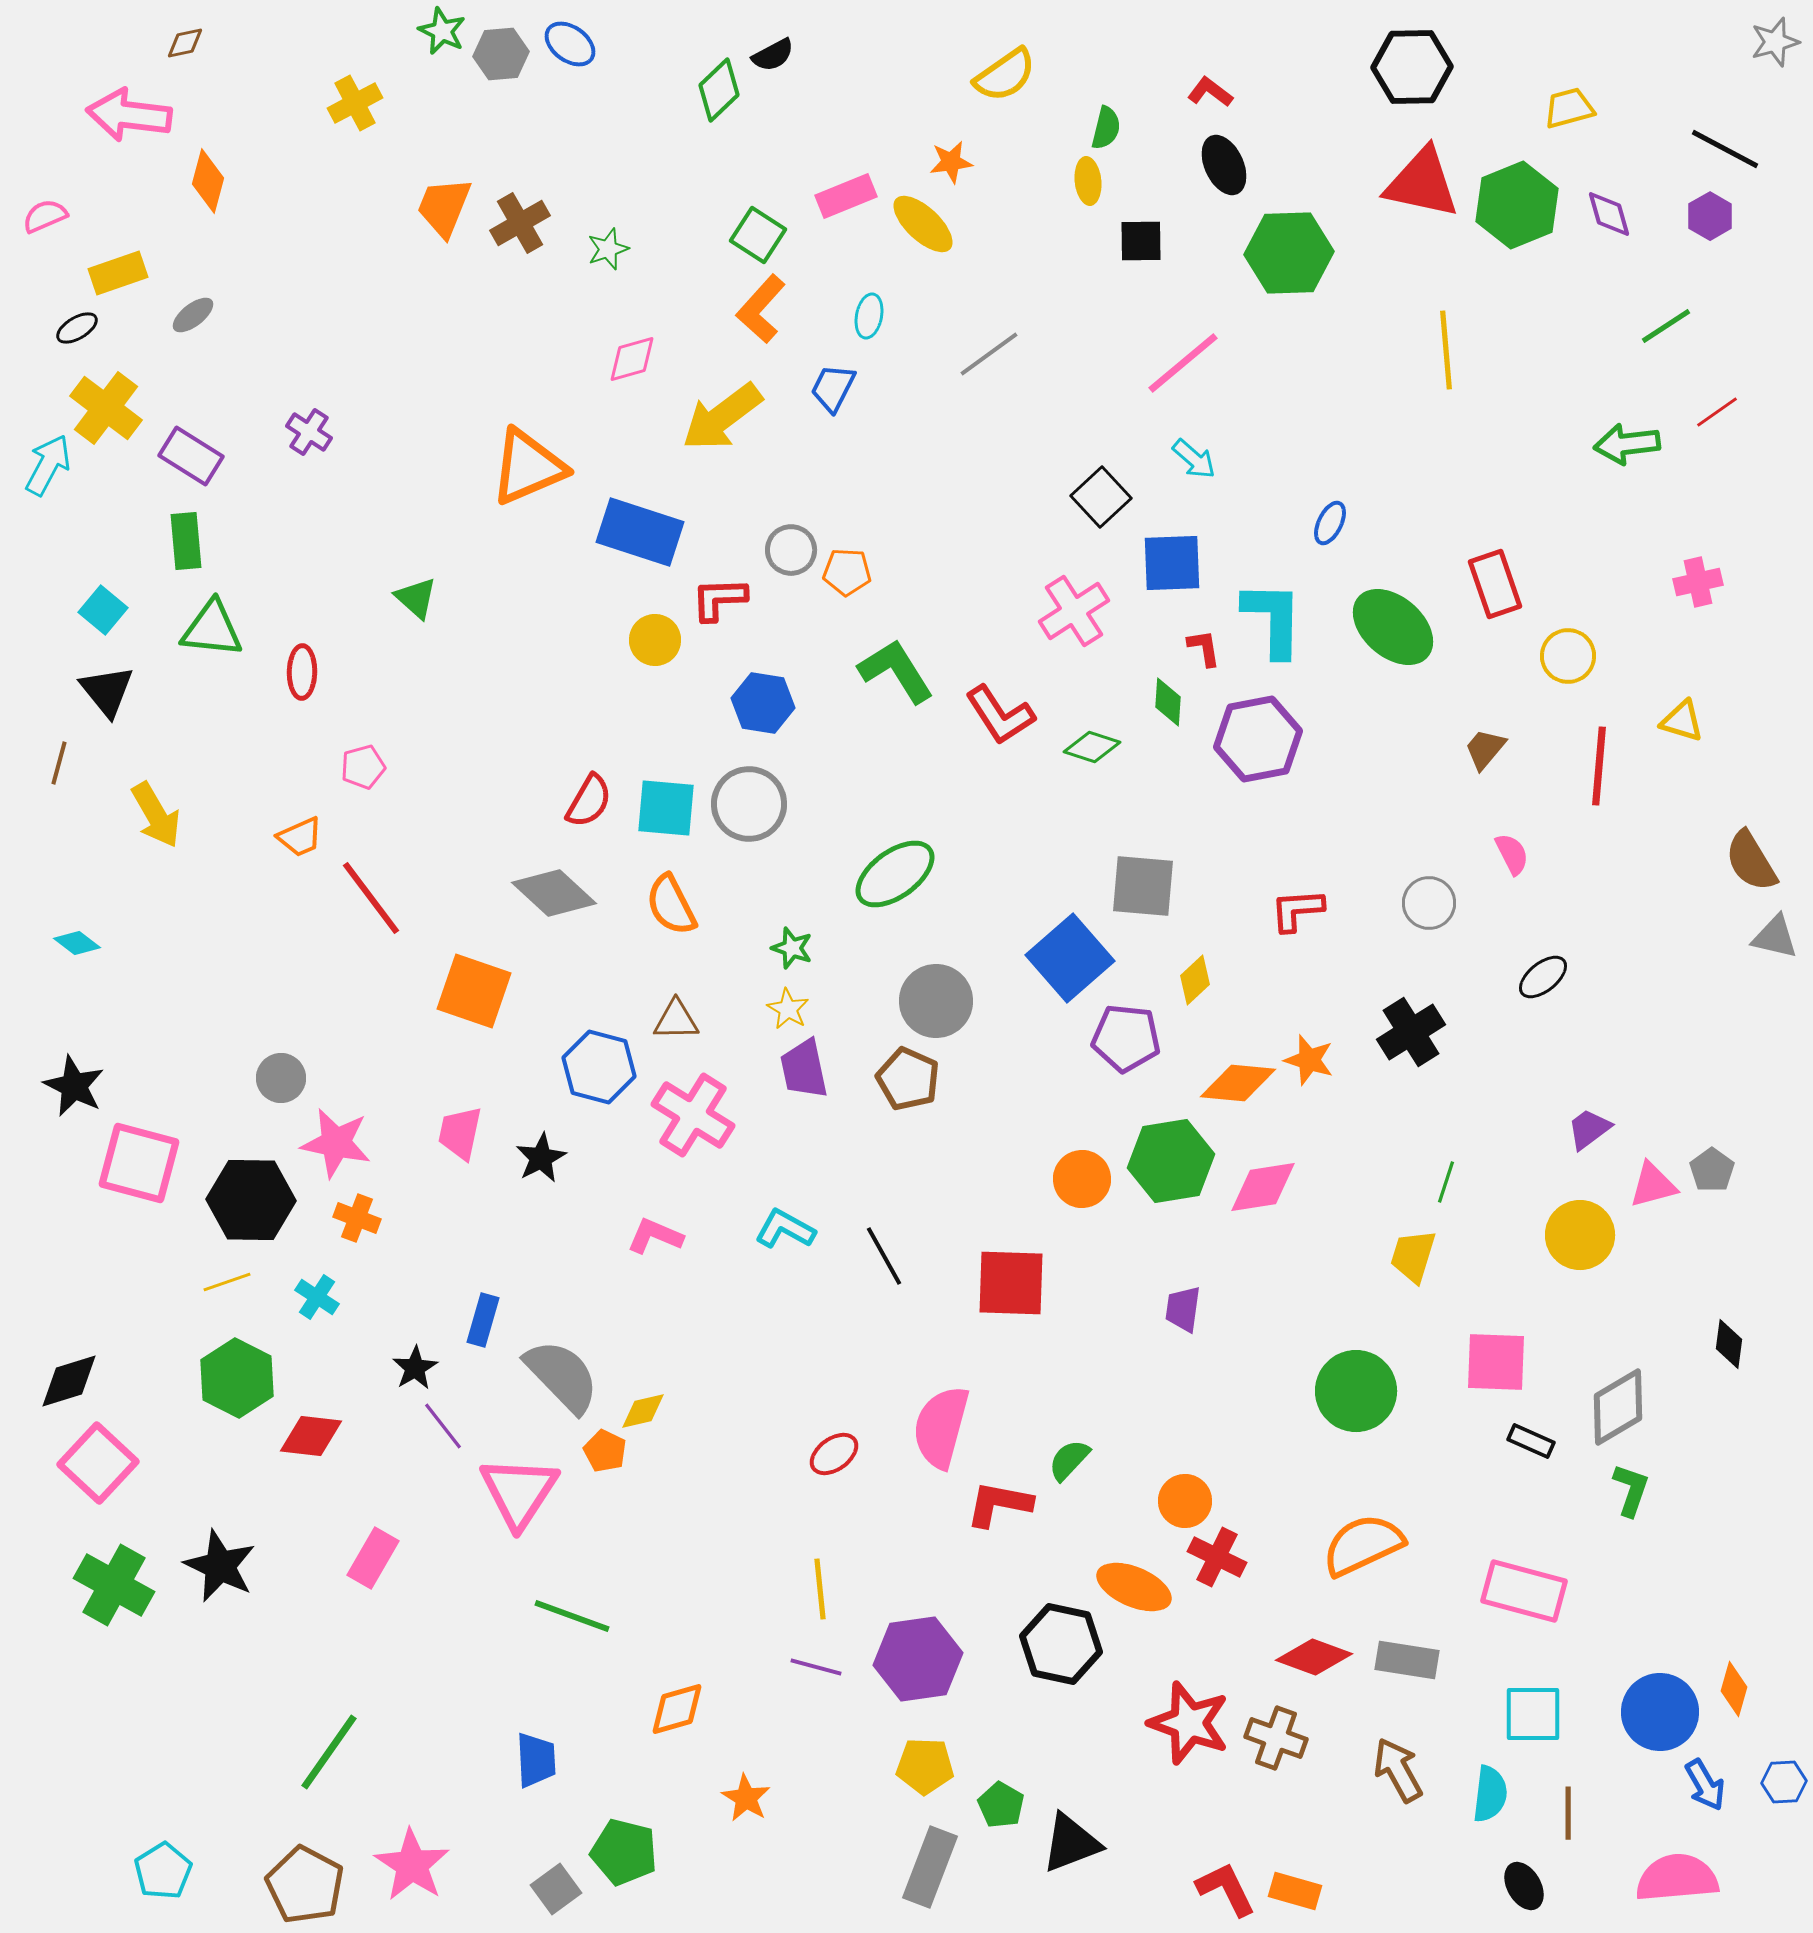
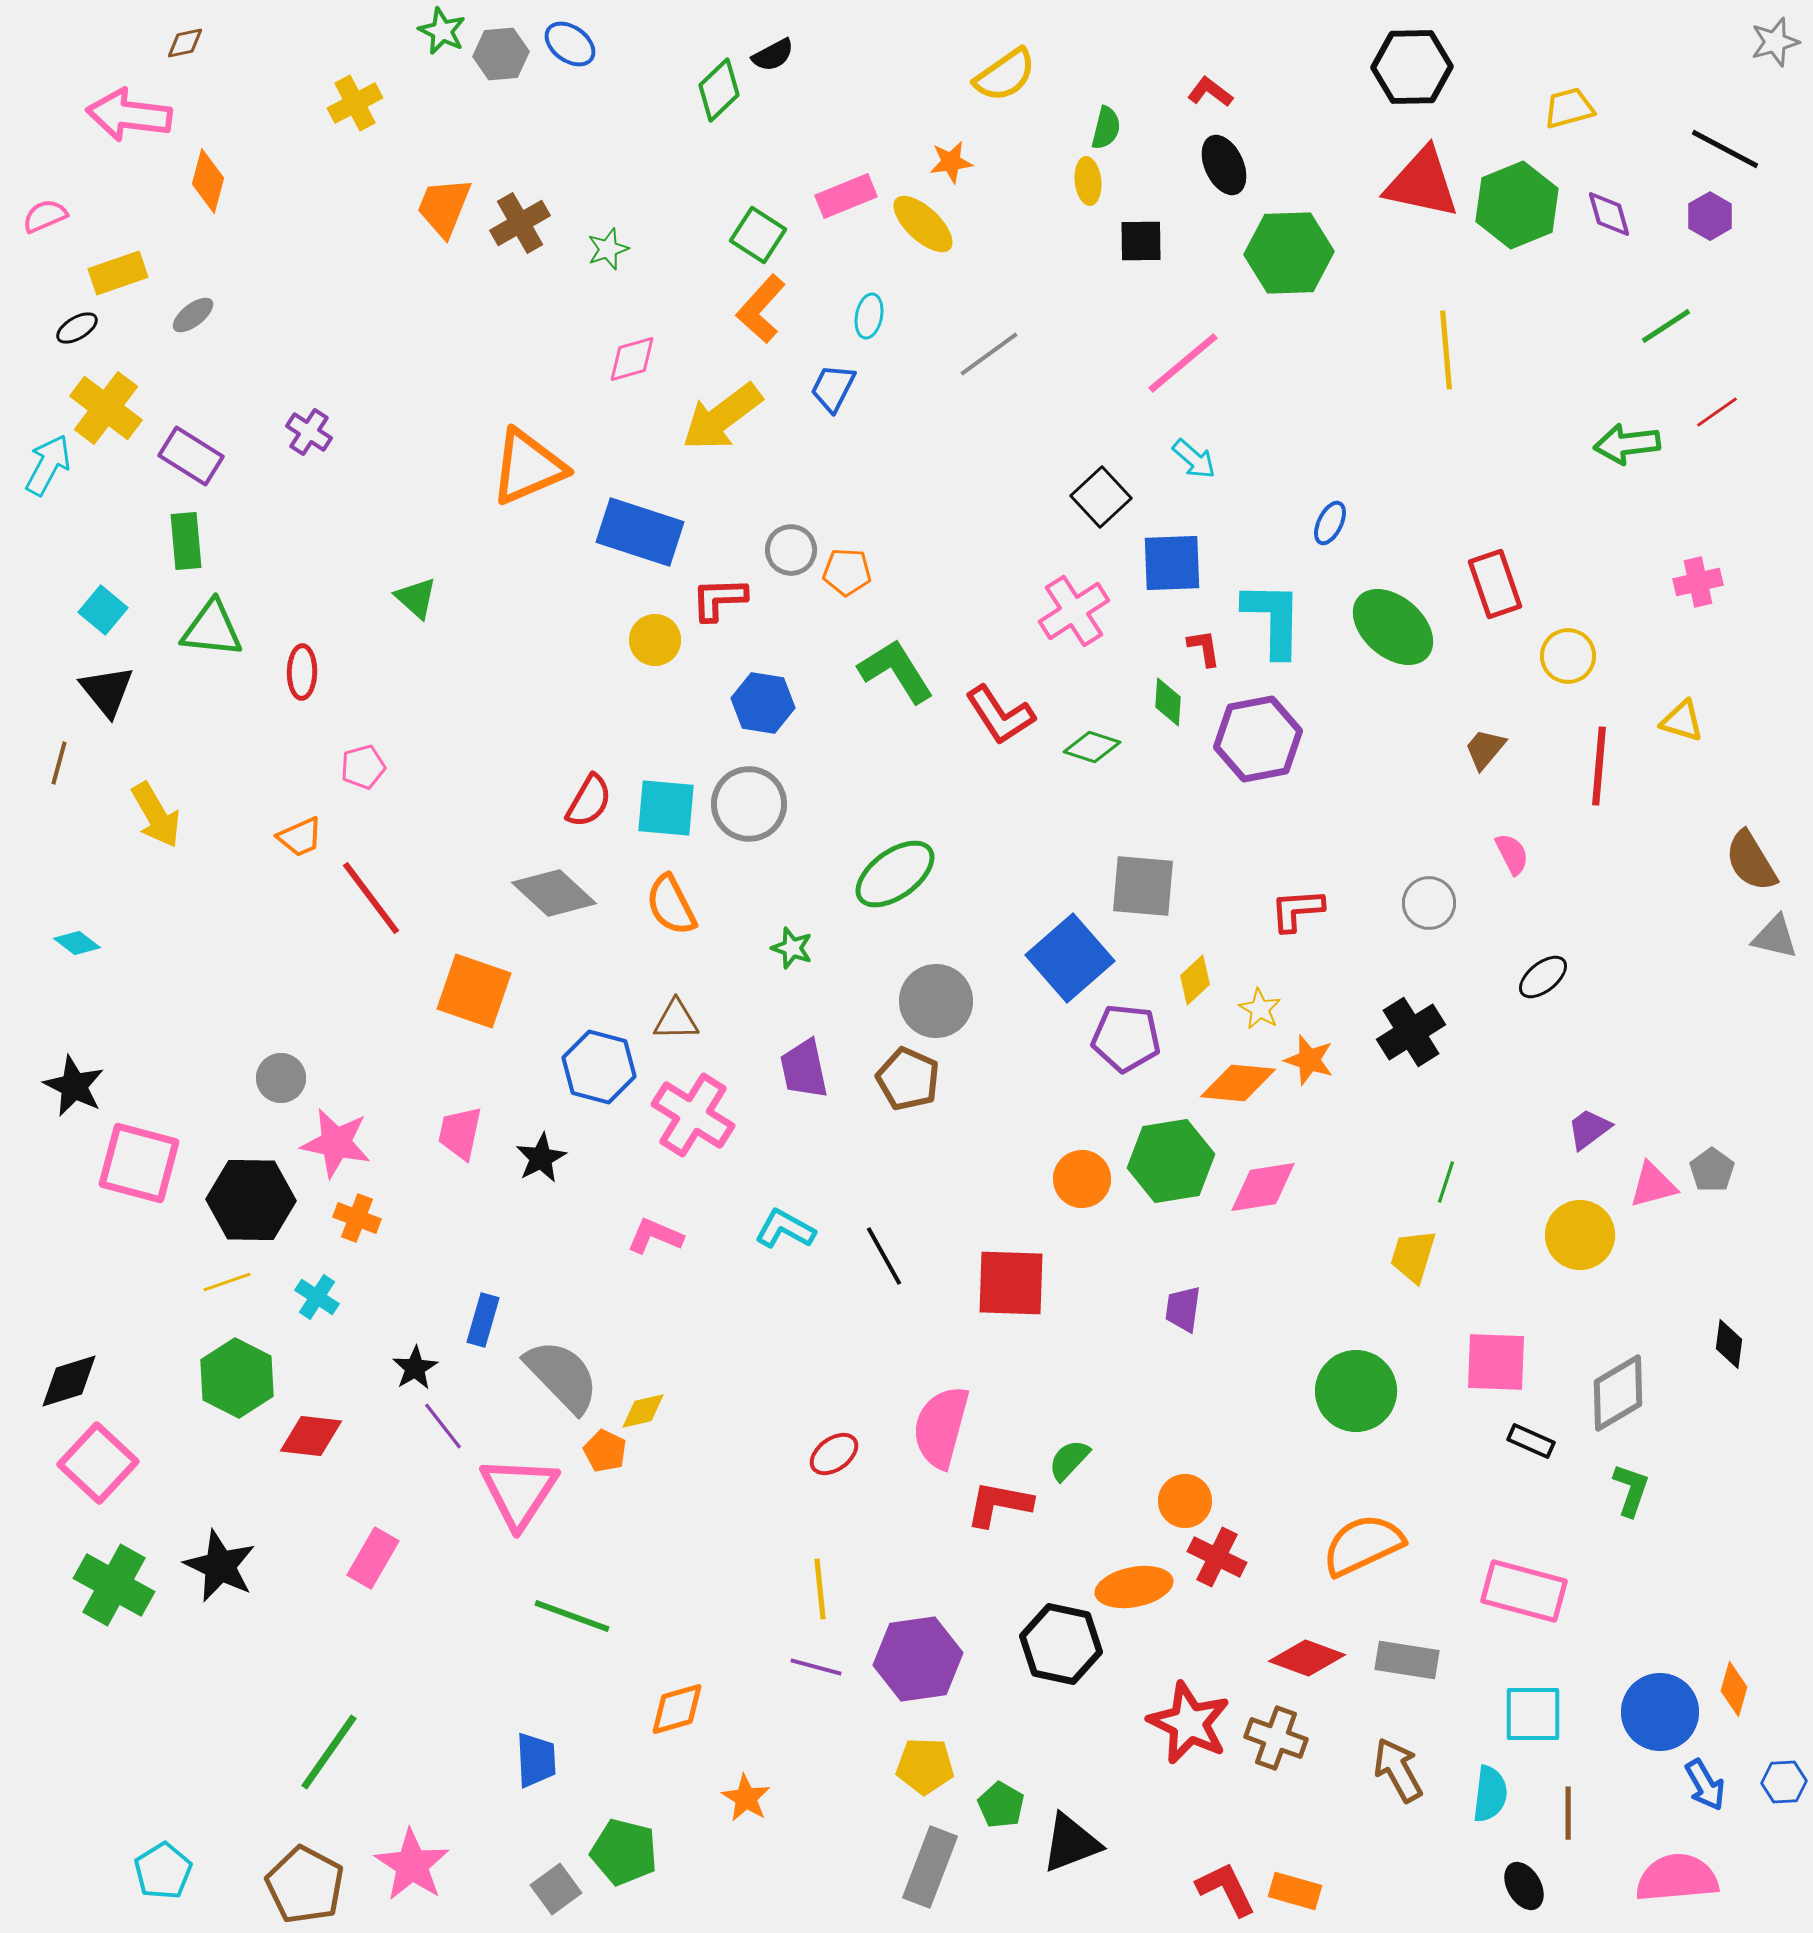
yellow star at (788, 1009): moved 472 px right
gray diamond at (1618, 1407): moved 14 px up
orange ellipse at (1134, 1587): rotated 34 degrees counterclockwise
red diamond at (1314, 1657): moved 7 px left, 1 px down
red star at (1189, 1723): rotated 6 degrees clockwise
